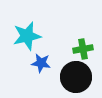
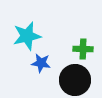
green cross: rotated 12 degrees clockwise
black circle: moved 1 px left, 3 px down
